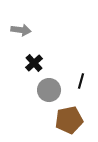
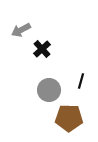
gray arrow: rotated 144 degrees clockwise
black cross: moved 8 px right, 14 px up
brown pentagon: moved 2 px up; rotated 12 degrees clockwise
